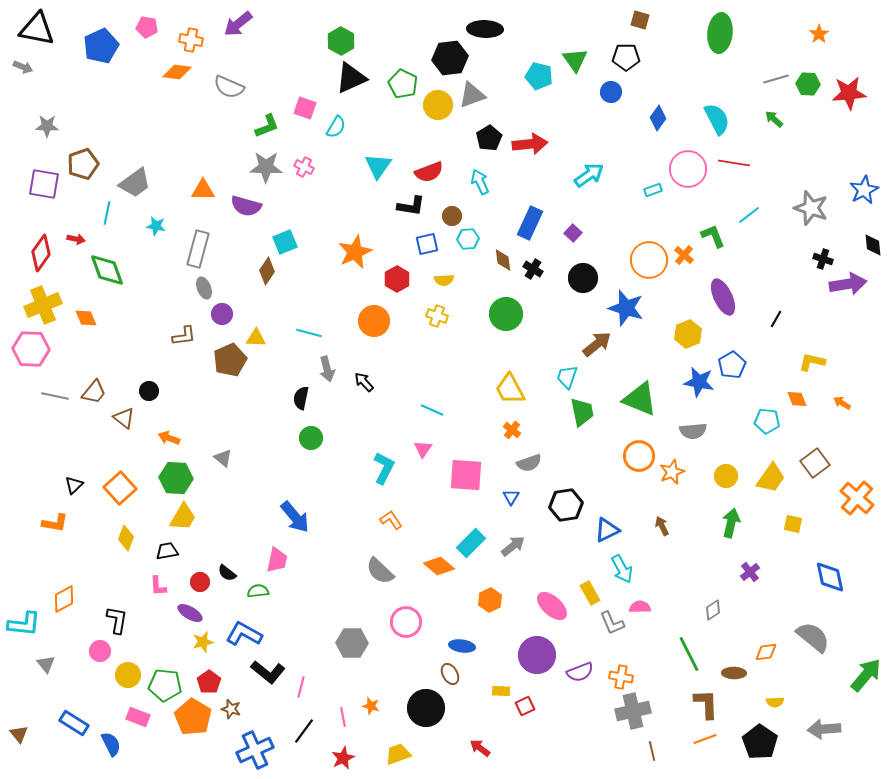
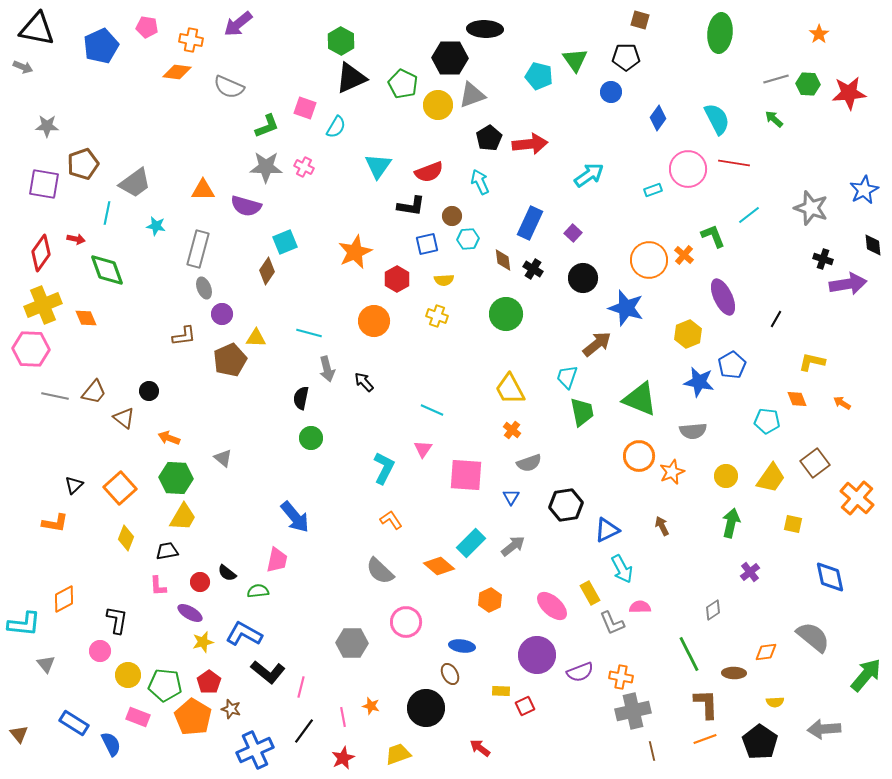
black hexagon at (450, 58): rotated 8 degrees clockwise
